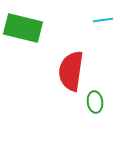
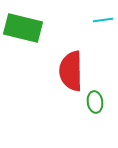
red semicircle: rotated 9 degrees counterclockwise
